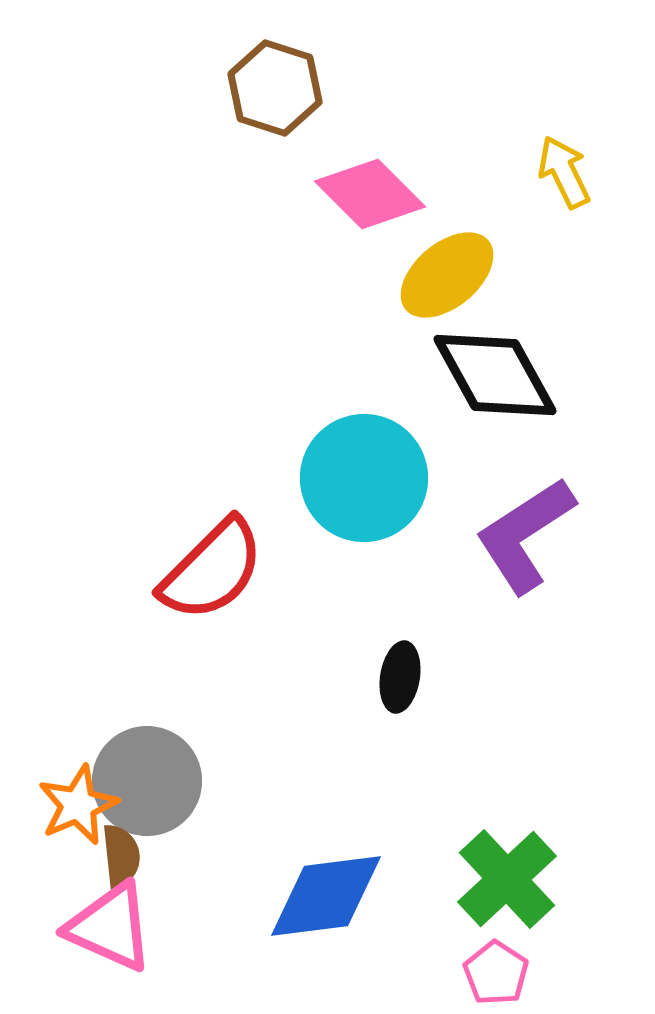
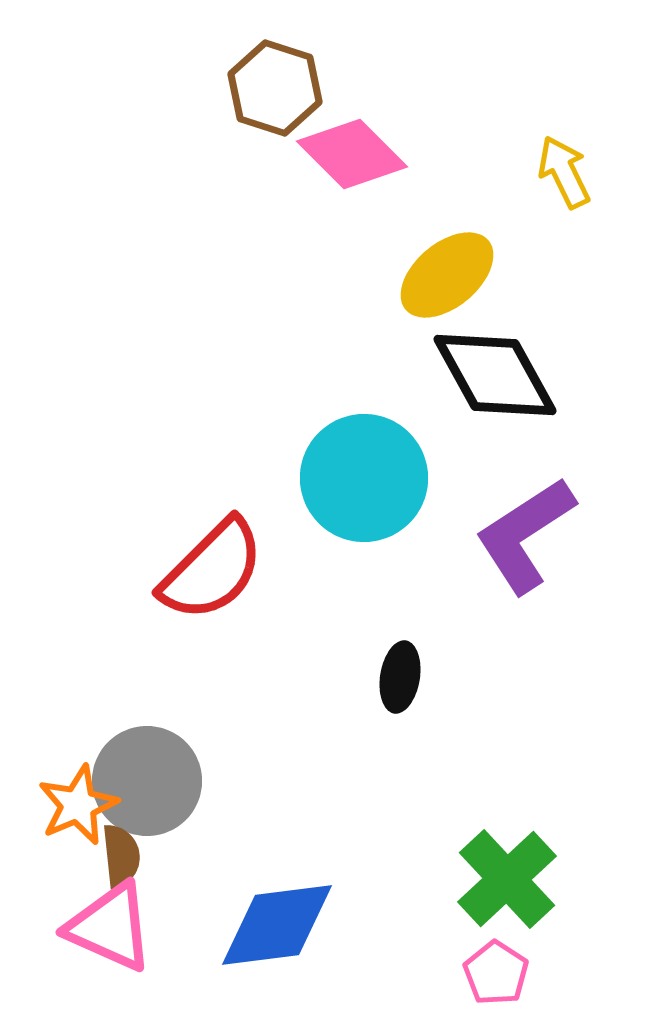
pink diamond: moved 18 px left, 40 px up
blue diamond: moved 49 px left, 29 px down
